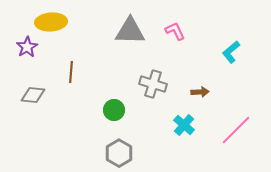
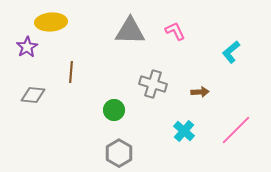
cyan cross: moved 6 px down
